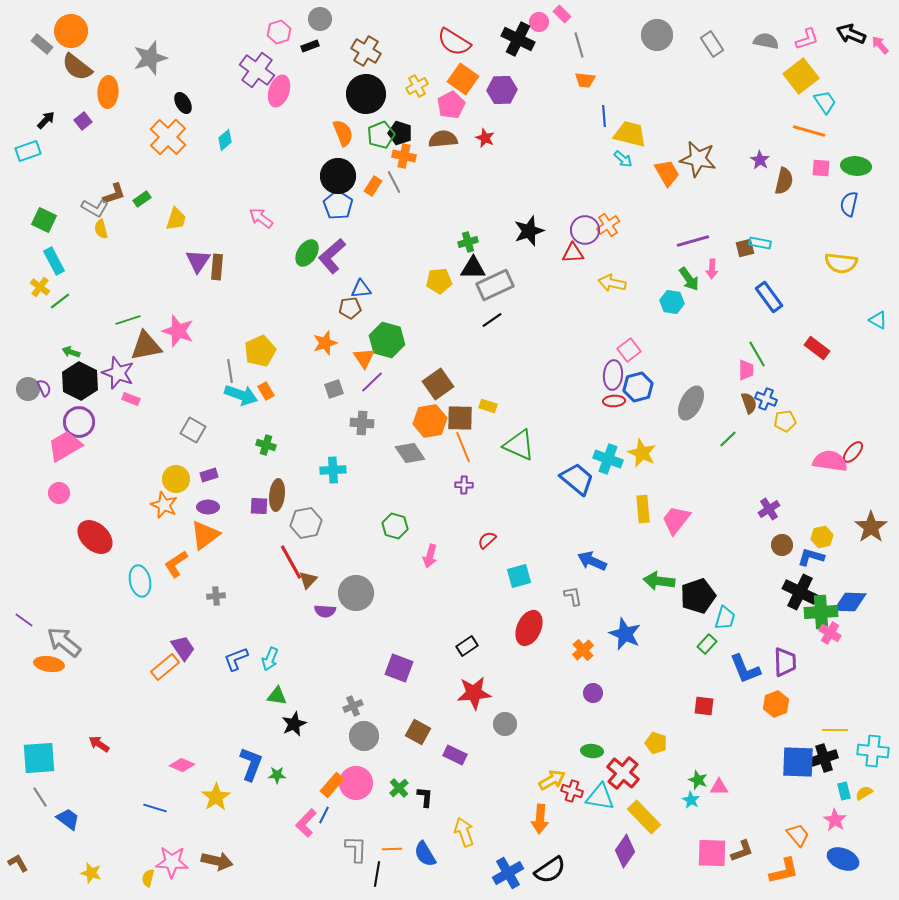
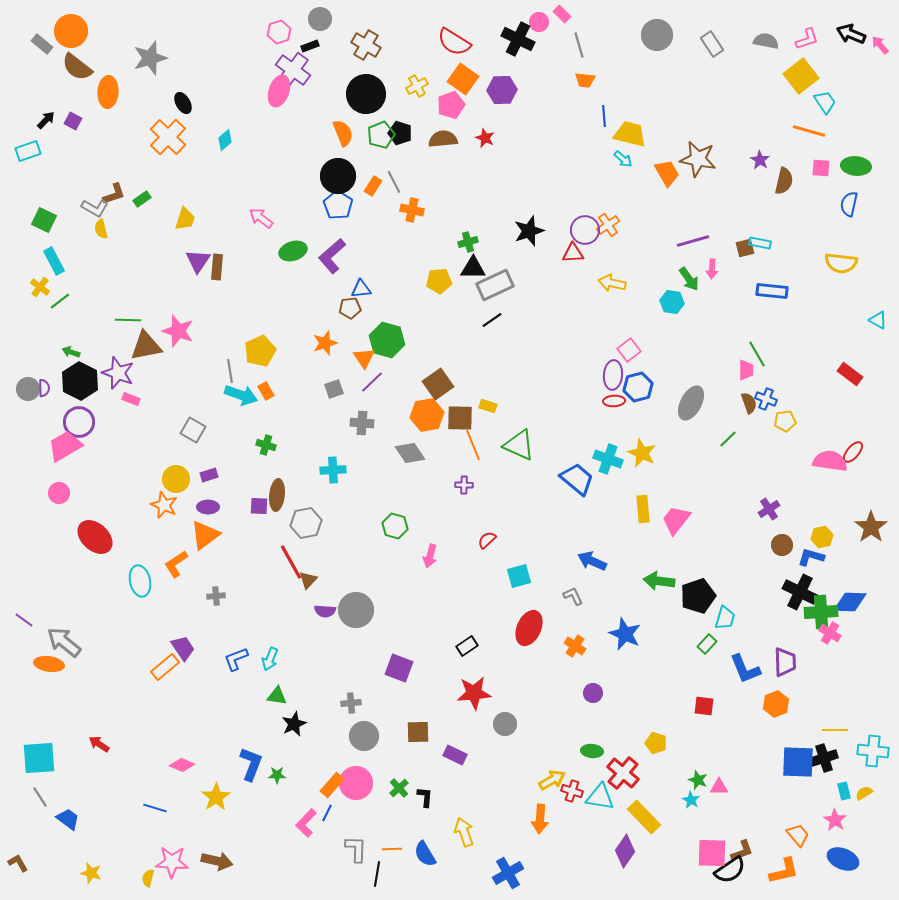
brown cross at (366, 51): moved 6 px up
purple cross at (257, 70): moved 36 px right
pink pentagon at (451, 105): rotated 8 degrees clockwise
purple square at (83, 121): moved 10 px left; rotated 24 degrees counterclockwise
orange cross at (404, 156): moved 8 px right, 54 px down
yellow trapezoid at (176, 219): moved 9 px right
green ellipse at (307, 253): moved 14 px left, 2 px up; rotated 40 degrees clockwise
blue rectangle at (769, 297): moved 3 px right, 6 px up; rotated 48 degrees counterclockwise
green line at (128, 320): rotated 20 degrees clockwise
red rectangle at (817, 348): moved 33 px right, 26 px down
purple semicircle at (44, 388): rotated 24 degrees clockwise
orange hexagon at (430, 421): moved 3 px left, 6 px up
orange line at (463, 447): moved 10 px right, 2 px up
gray circle at (356, 593): moved 17 px down
gray L-shape at (573, 596): rotated 15 degrees counterclockwise
orange cross at (583, 650): moved 8 px left, 4 px up; rotated 15 degrees counterclockwise
gray cross at (353, 706): moved 2 px left, 3 px up; rotated 18 degrees clockwise
brown square at (418, 732): rotated 30 degrees counterclockwise
blue line at (324, 815): moved 3 px right, 2 px up
black semicircle at (550, 870): moved 180 px right
